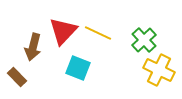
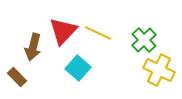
cyan square: rotated 20 degrees clockwise
